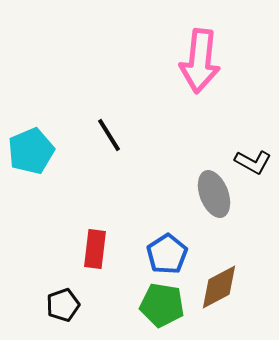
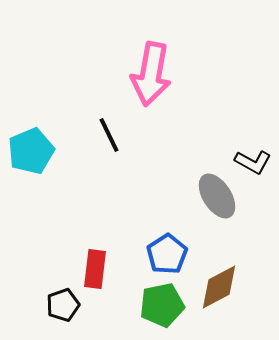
pink arrow: moved 49 px left, 13 px down; rotated 4 degrees clockwise
black line: rotated 6 degrees clockwise
gray ellipse: moved 3 px right, 2 px down; rotated 12 degrees counterclockwise
red rectangle: moved 20 px down
green pentagon: rotated 21 degrees counterclockwise
